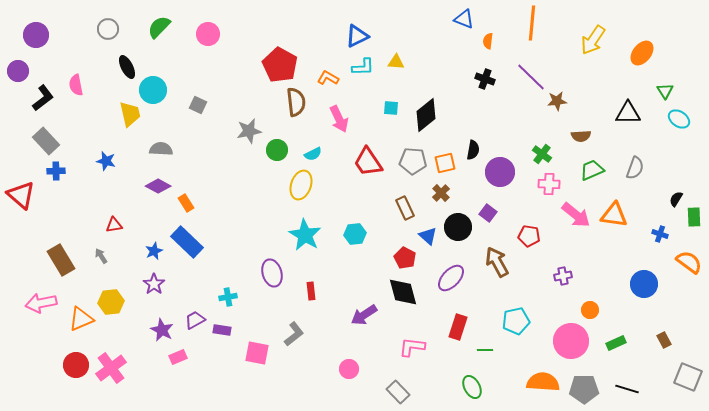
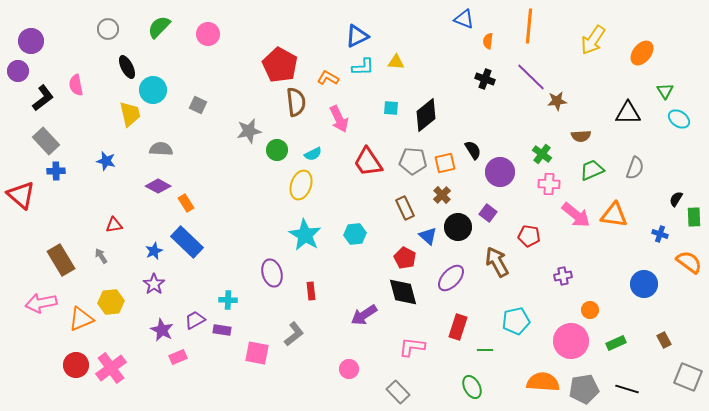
orange line at (532, 23): moved 3 px left, 3 px down
purple circle at (36, 35): moved 5 px left, 6 px down
black semicircle at (473, 150): rotated 42 degrees counterclockwise
brown cross at (441, 193): moved 1 px right, 2 px down
cyan cross at (228, 297): moved 3 px down; rotated 12 degrees clockwise
gray pentagon at (584, 389): rotated 8 degrees counterclockwise
